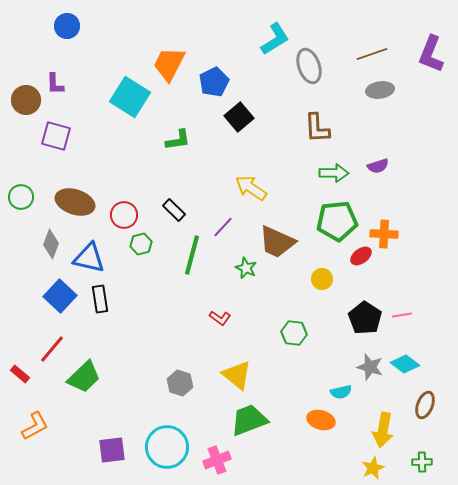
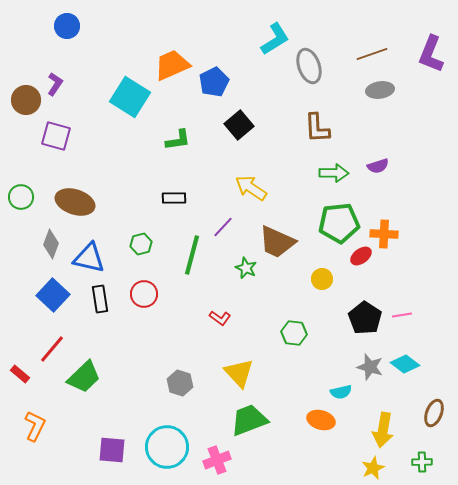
orange trapezoid at (169, 64): moved 3 px right, 1 px down; rotated 39 degrees clockwise
purple L-shape at (55, 84): rotated 145 degrees counterclockwise
black square at (239, 117): moved 8 px down
black rectangle at (174, 210): moved 12 px up; rotated 45 degrees counterclockwise
red circle at (124, 215): moved 20 px right, 79 px down
green pentagon at (337, 221): moved 2 px right, 2 px down
blue square at (60, 296): moved 7 px left, 1 px up
yellow triangle at (237, 375): moved 2 px right, 2 px up; rotated 8 degrees clockwise
brown ellipse at (425, 405): moved 9 px right, 8 px down
orange L-shape at (35, 426): rotated 36 degrees counterclockwise
purple square at (112, 450): rotated 12 degrees clockwise
